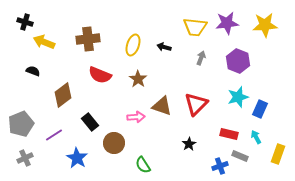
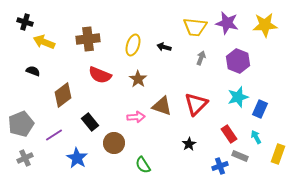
purple star: rotated 20 degrees clockwise
red rectangle: rotated 42 degrees clockwise
